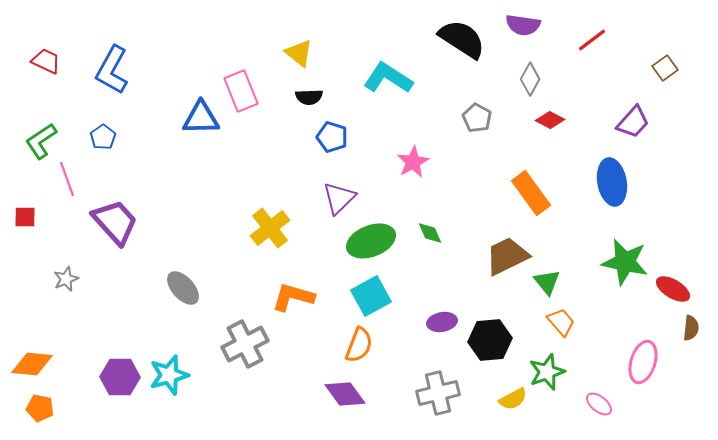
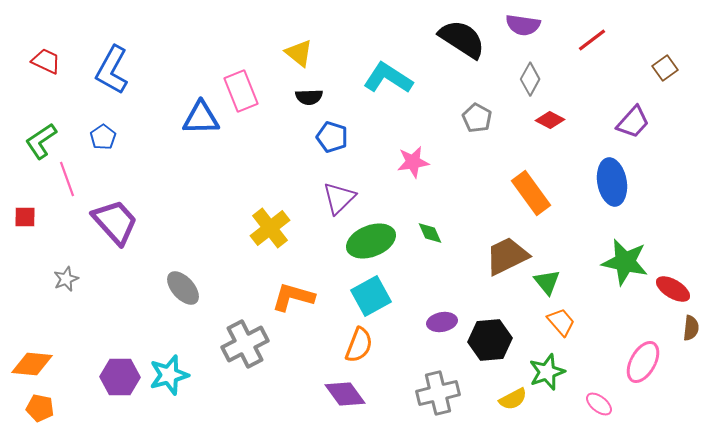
pink star at (413, 162): rotated 20 degrees clockwise
pink ellipse at (643, 362): rotated 12 degrees clockwise
